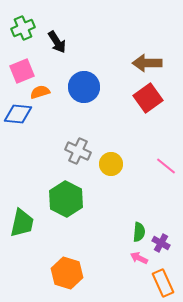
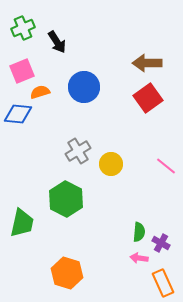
gray cross: rotated 35 degrees clockwise
pink arrow: rotated 18 degrees counterclockwise
